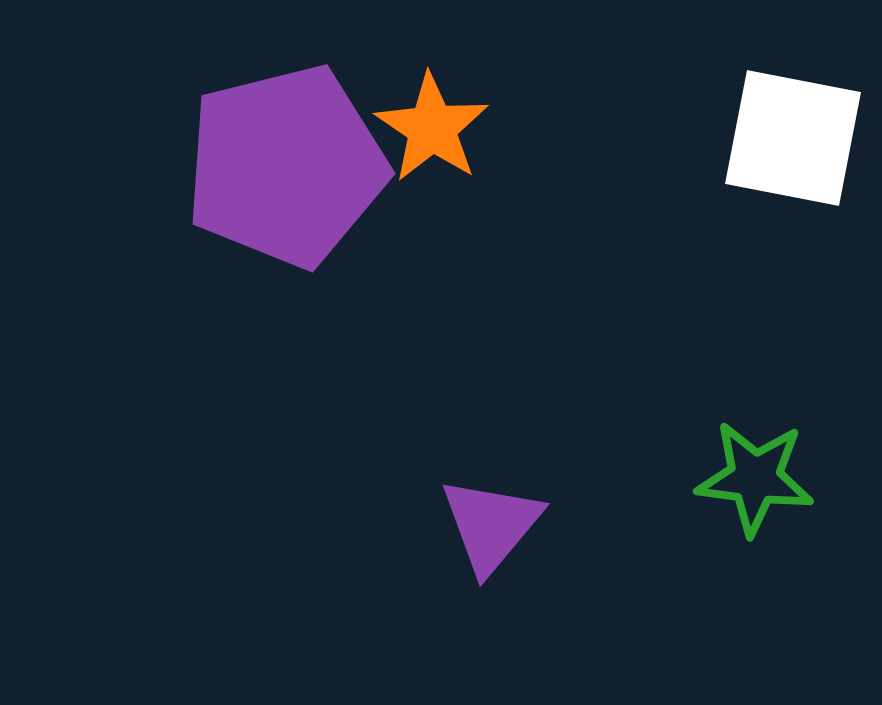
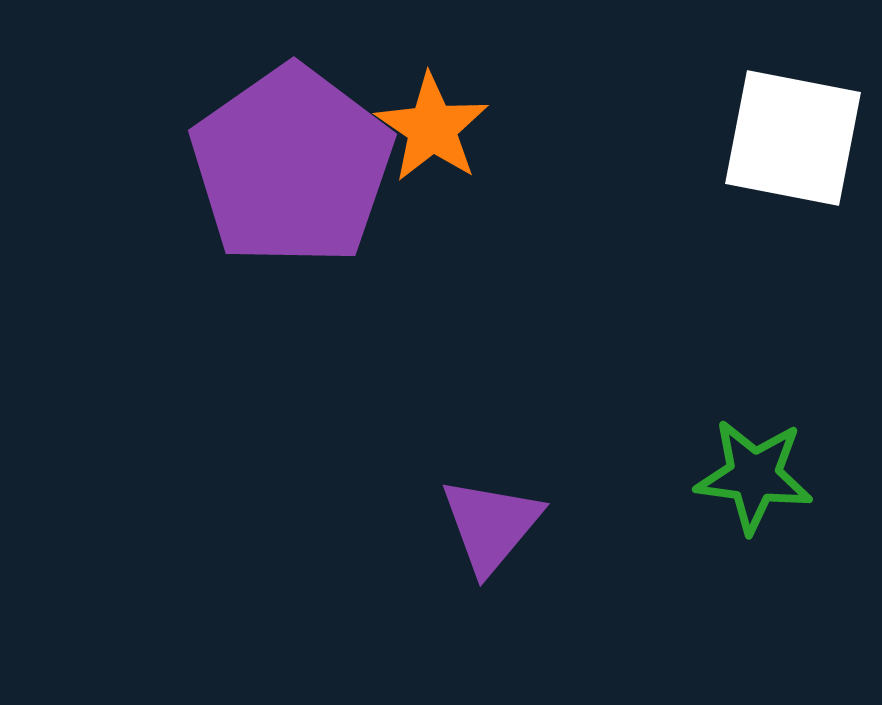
purple pentagon: moved 6 px right; rotated 21 degrees counterclockwise
green star: moved 1 px left, 2 px up
